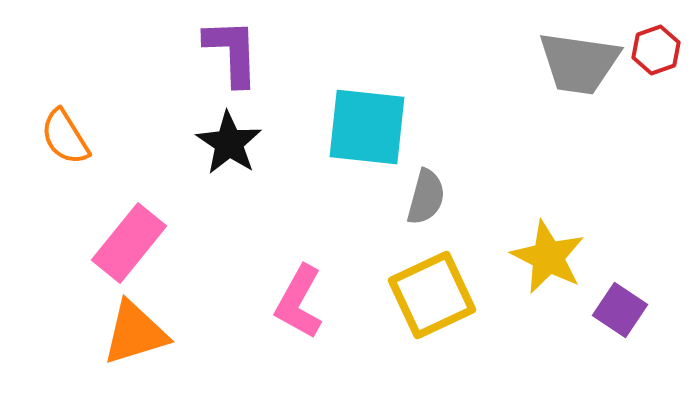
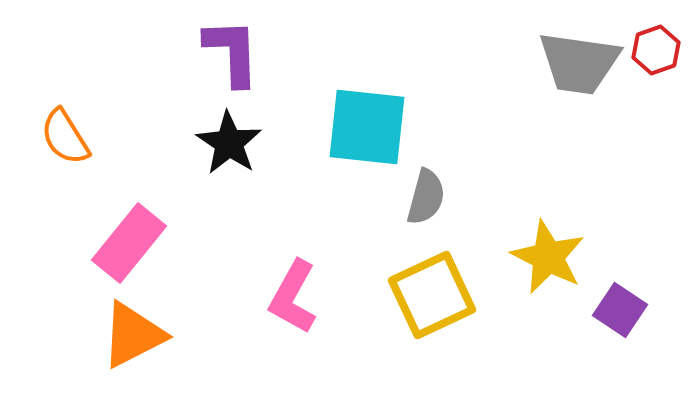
pink L-shape: moved 6 px left, 5 px up
orange triangle: moved 2 px left, 2 px down; rotated 10 degrees counterclockwise
